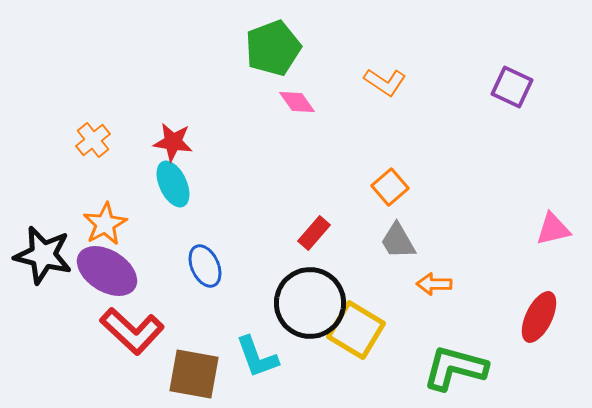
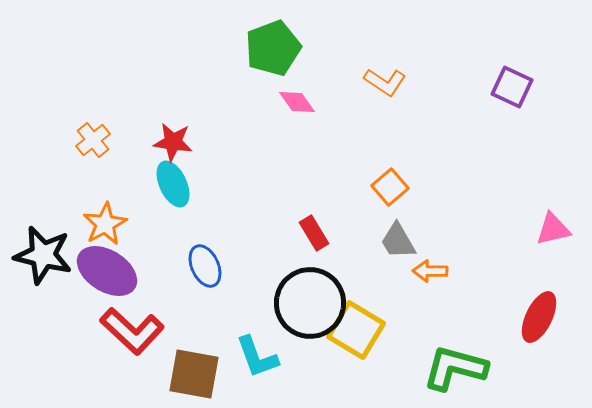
red rectangle: rotated 72 degrees counterclockwise
orange arrow: moved 4 px left, 13 px up
